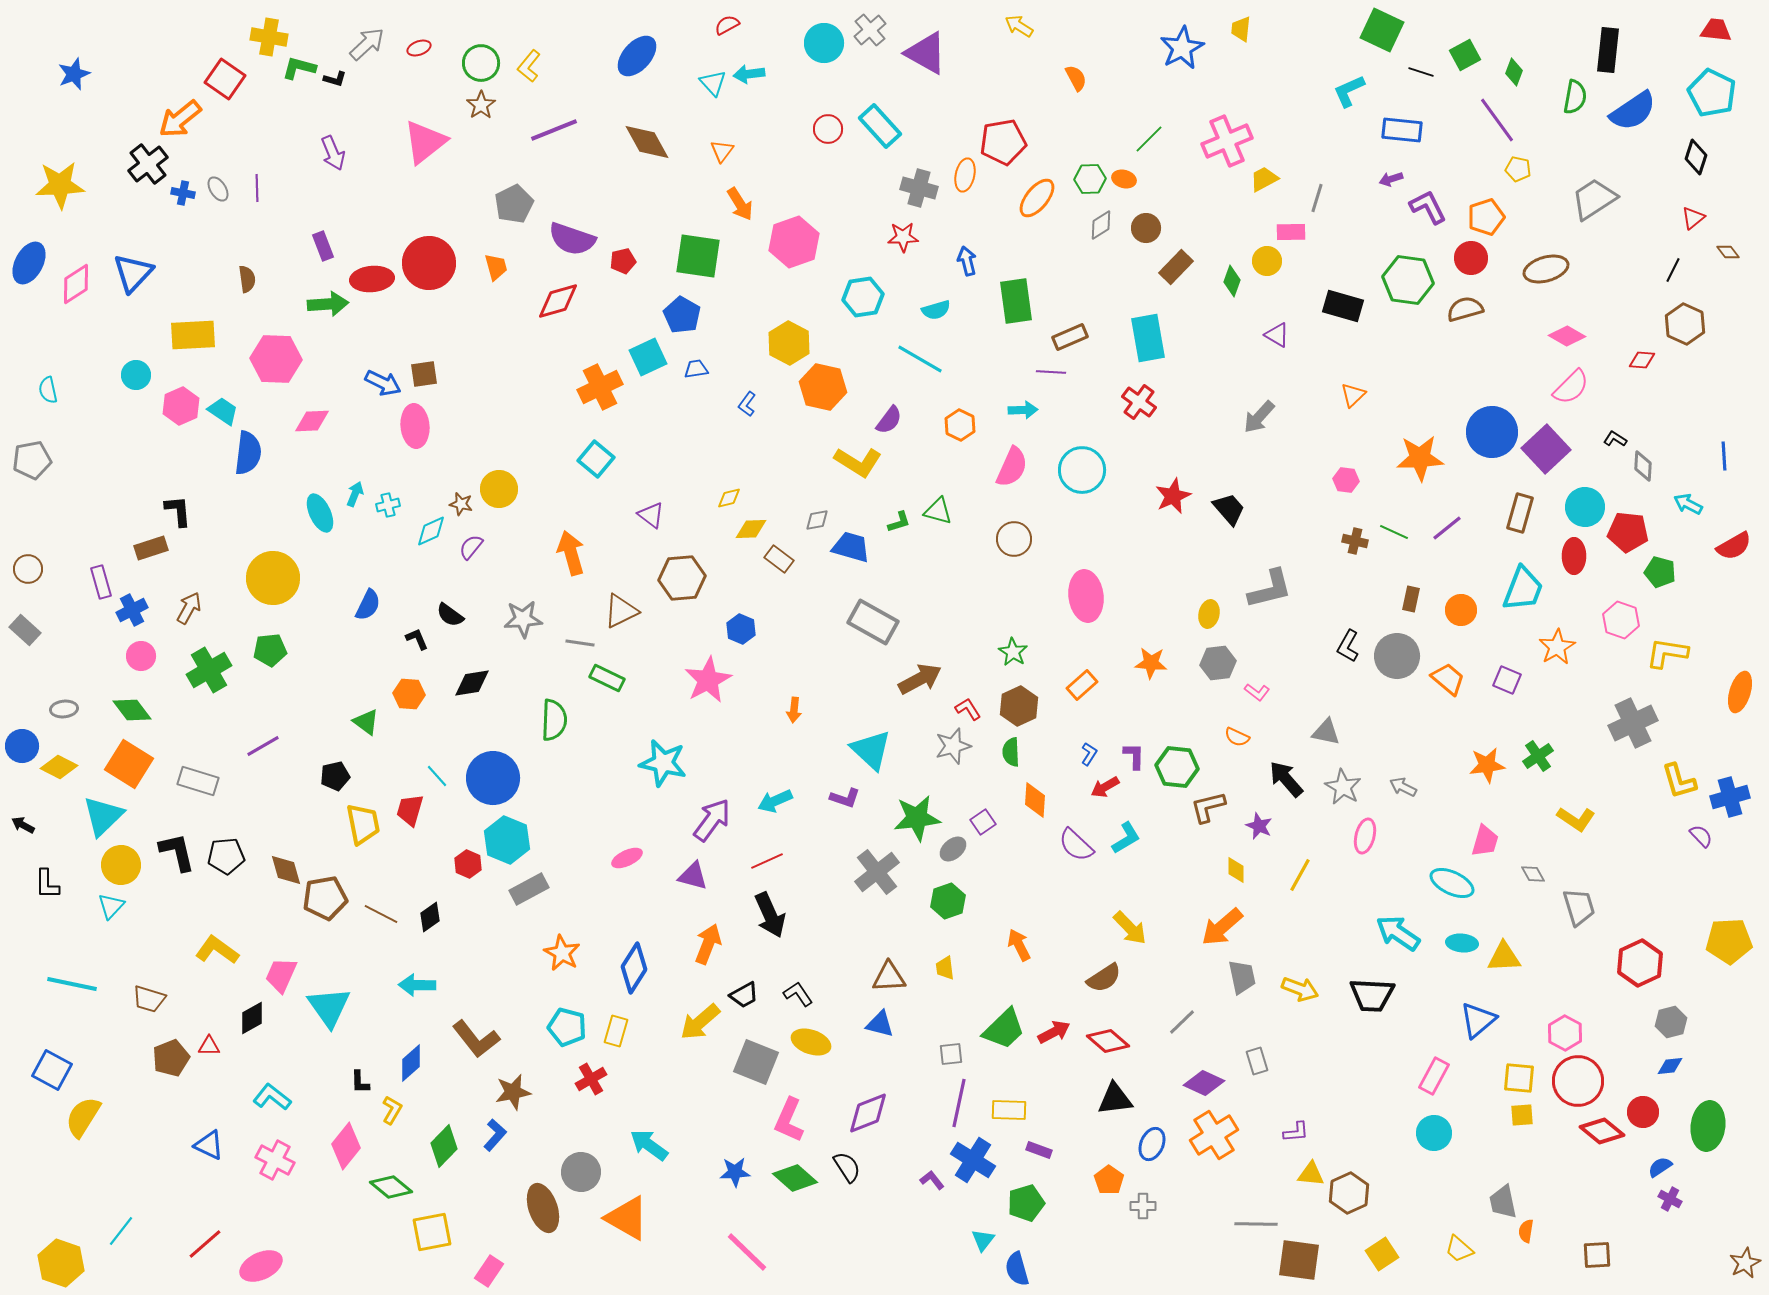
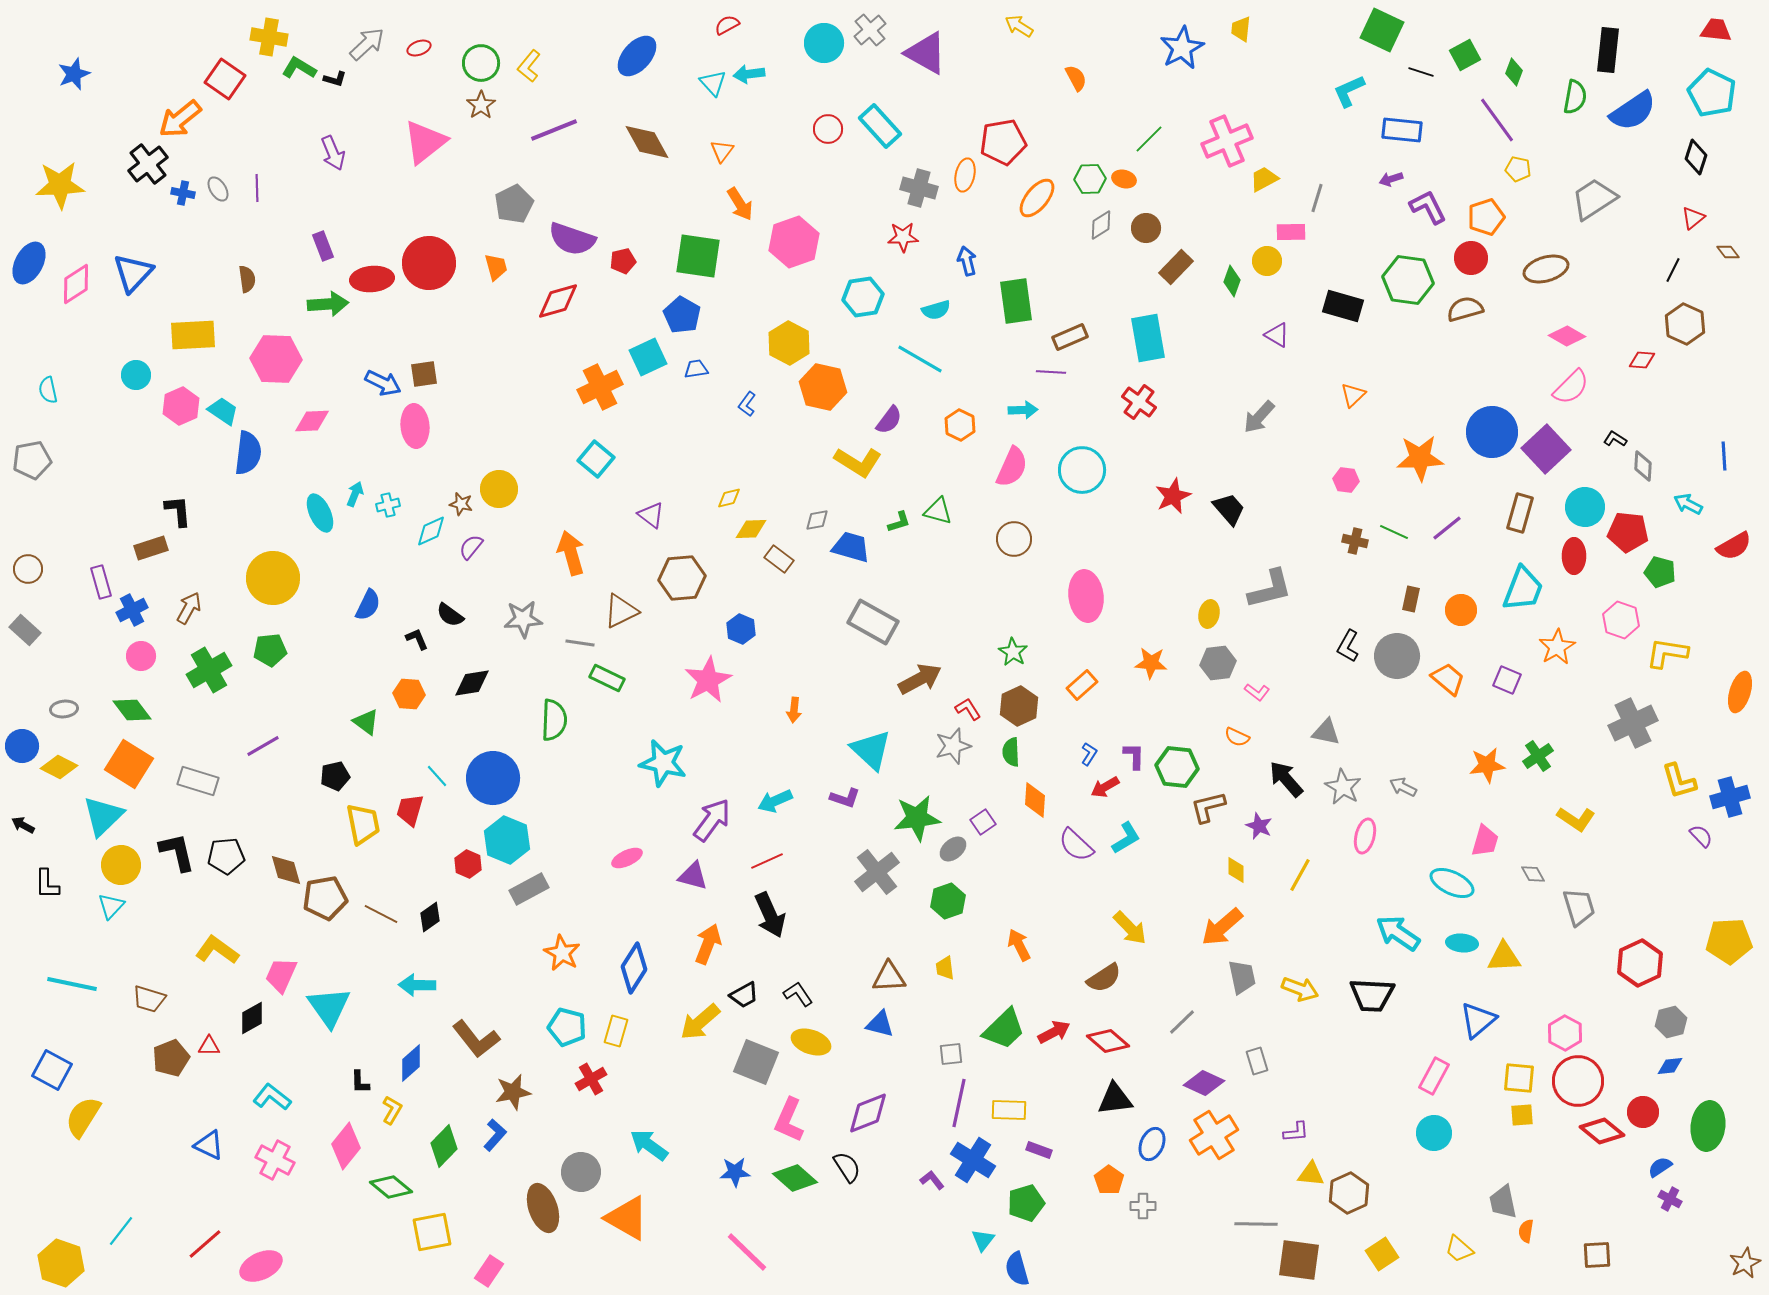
green L-shape at (299, 68): rotated 16 degrees clockwise
